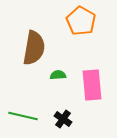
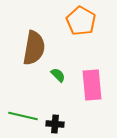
green semicircle: rotated 49 degrees clockwise
black cross: moved 8 px left, 5 px down; rotated 30 degrees counterclockwise
